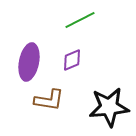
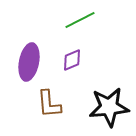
brown L-shape: moved 4 px down; rotated 76 degrees clockwise
